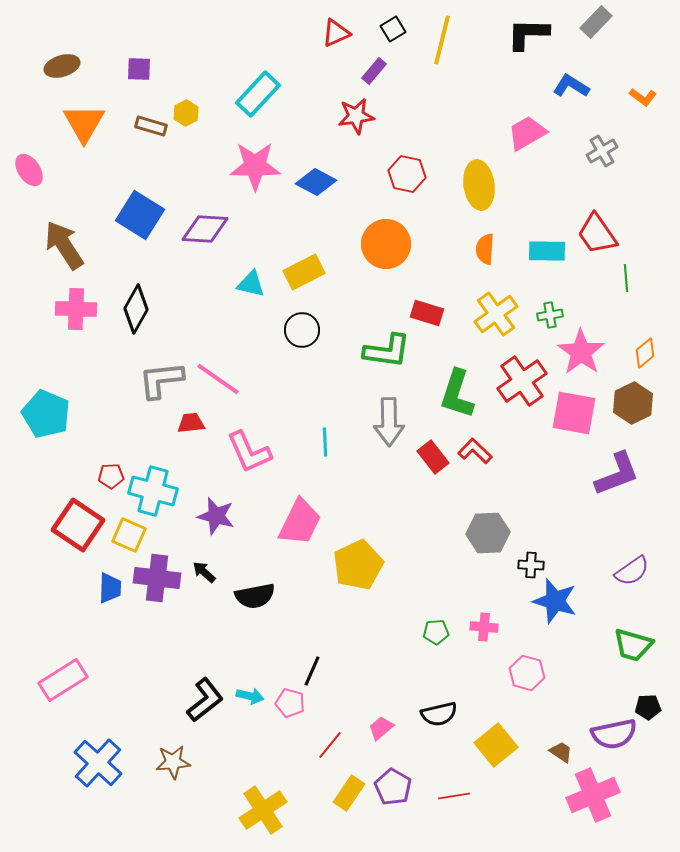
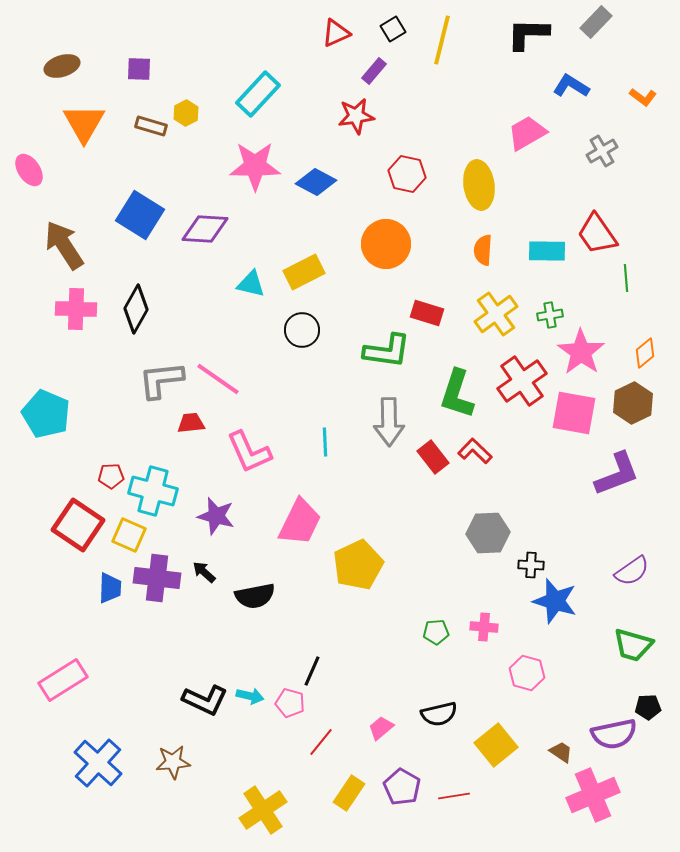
orange semicircle at (485, 249): moved 2 px left, 1 px down
black L-shape at (205, 700): rotated 63 degrees clockwise
red line at (330, 745): moved 9 px left, 3 px up
purple pentagon at (393, 787): moved 9 px right
